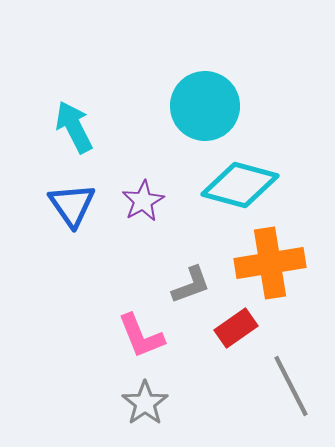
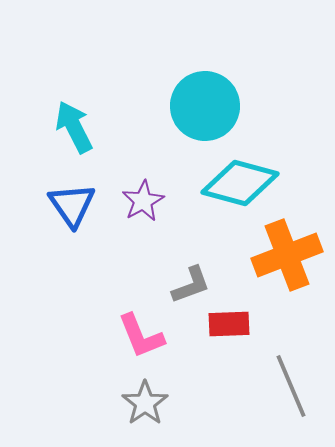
cyan diamond: moved 2 px up
orange cross: moved 17 px right, 8 px up; rotated 12 degrees counterclockwise
red rectangle: moved 7 px left, 4 px up; rotated 33 degrees clockwise
gray line: rotated 4 degrees clockwise
